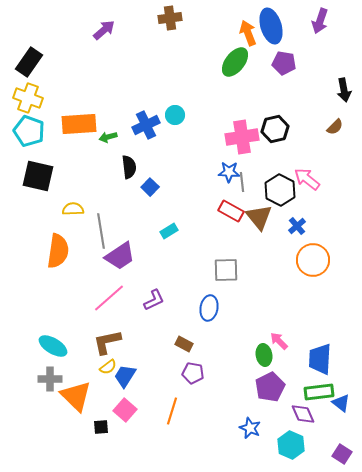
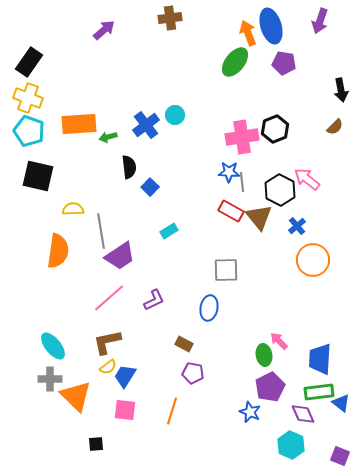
black arrow at (344, 90): moved 3 px left
blue cross at (146, 125): rotated 12 degrees counterclockwise
black hexagon at (275, 129): rotated 8 degrees counterclockwise
cyan ellipse at (53, 346): rotated 20 degrees clockwise
pink square at (125, 410): rotated 35 degrees counterclockwise
black square at (101, 427): moved 5 px left, 17 px down
blue star at (250, 428): moved 16 px up
purple square at (342, 454): moved 2 px left, 2 px down; rotated 12 degrees counterclockwise
